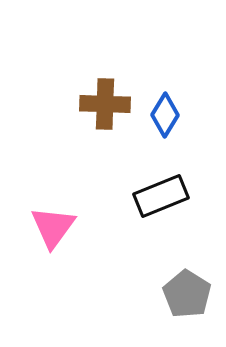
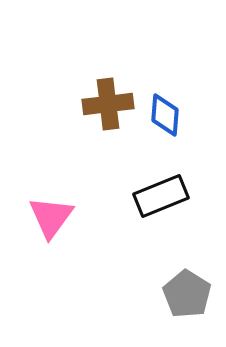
brown cross: moved 3 px right; rotated 9 degrees counterclockwise
blue diamond: rotated 27 degrees counterclockwise
pink triangle: moved 2 px left, 10 px up
